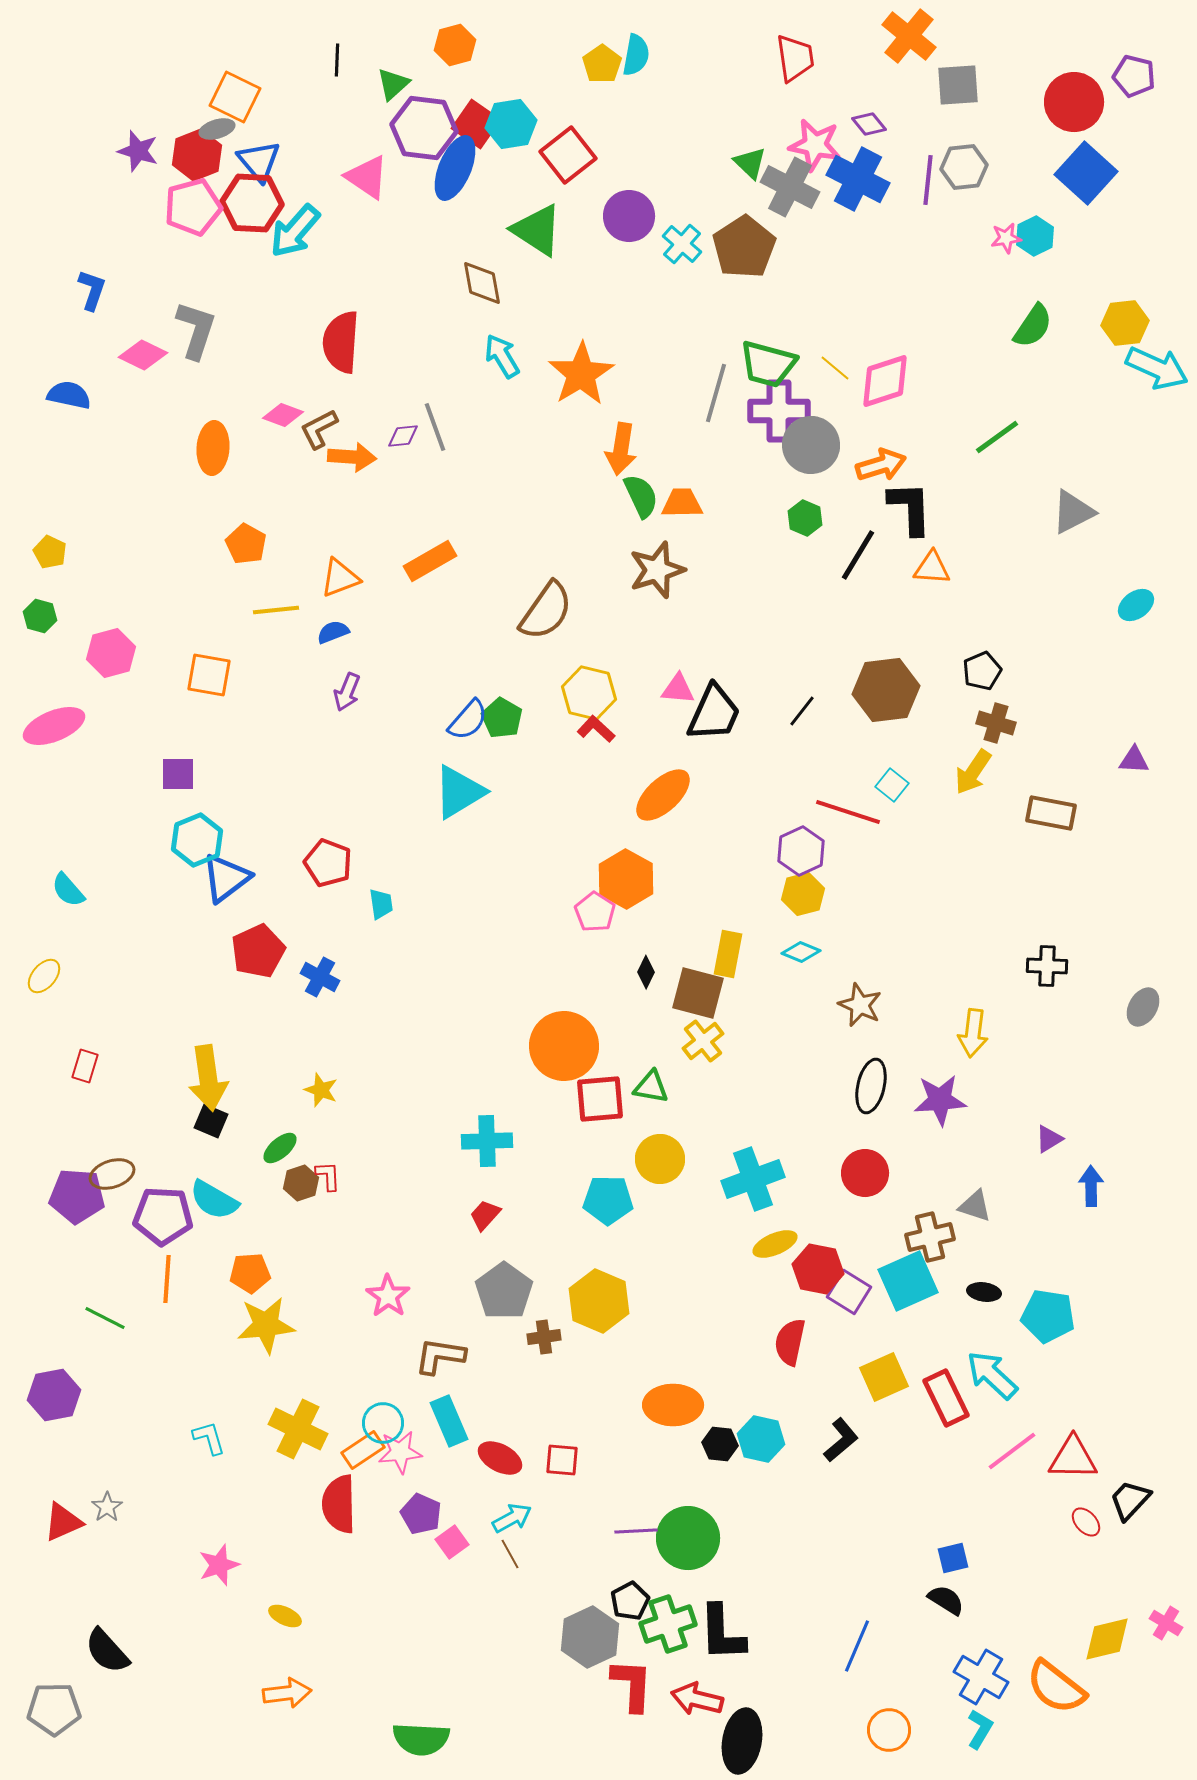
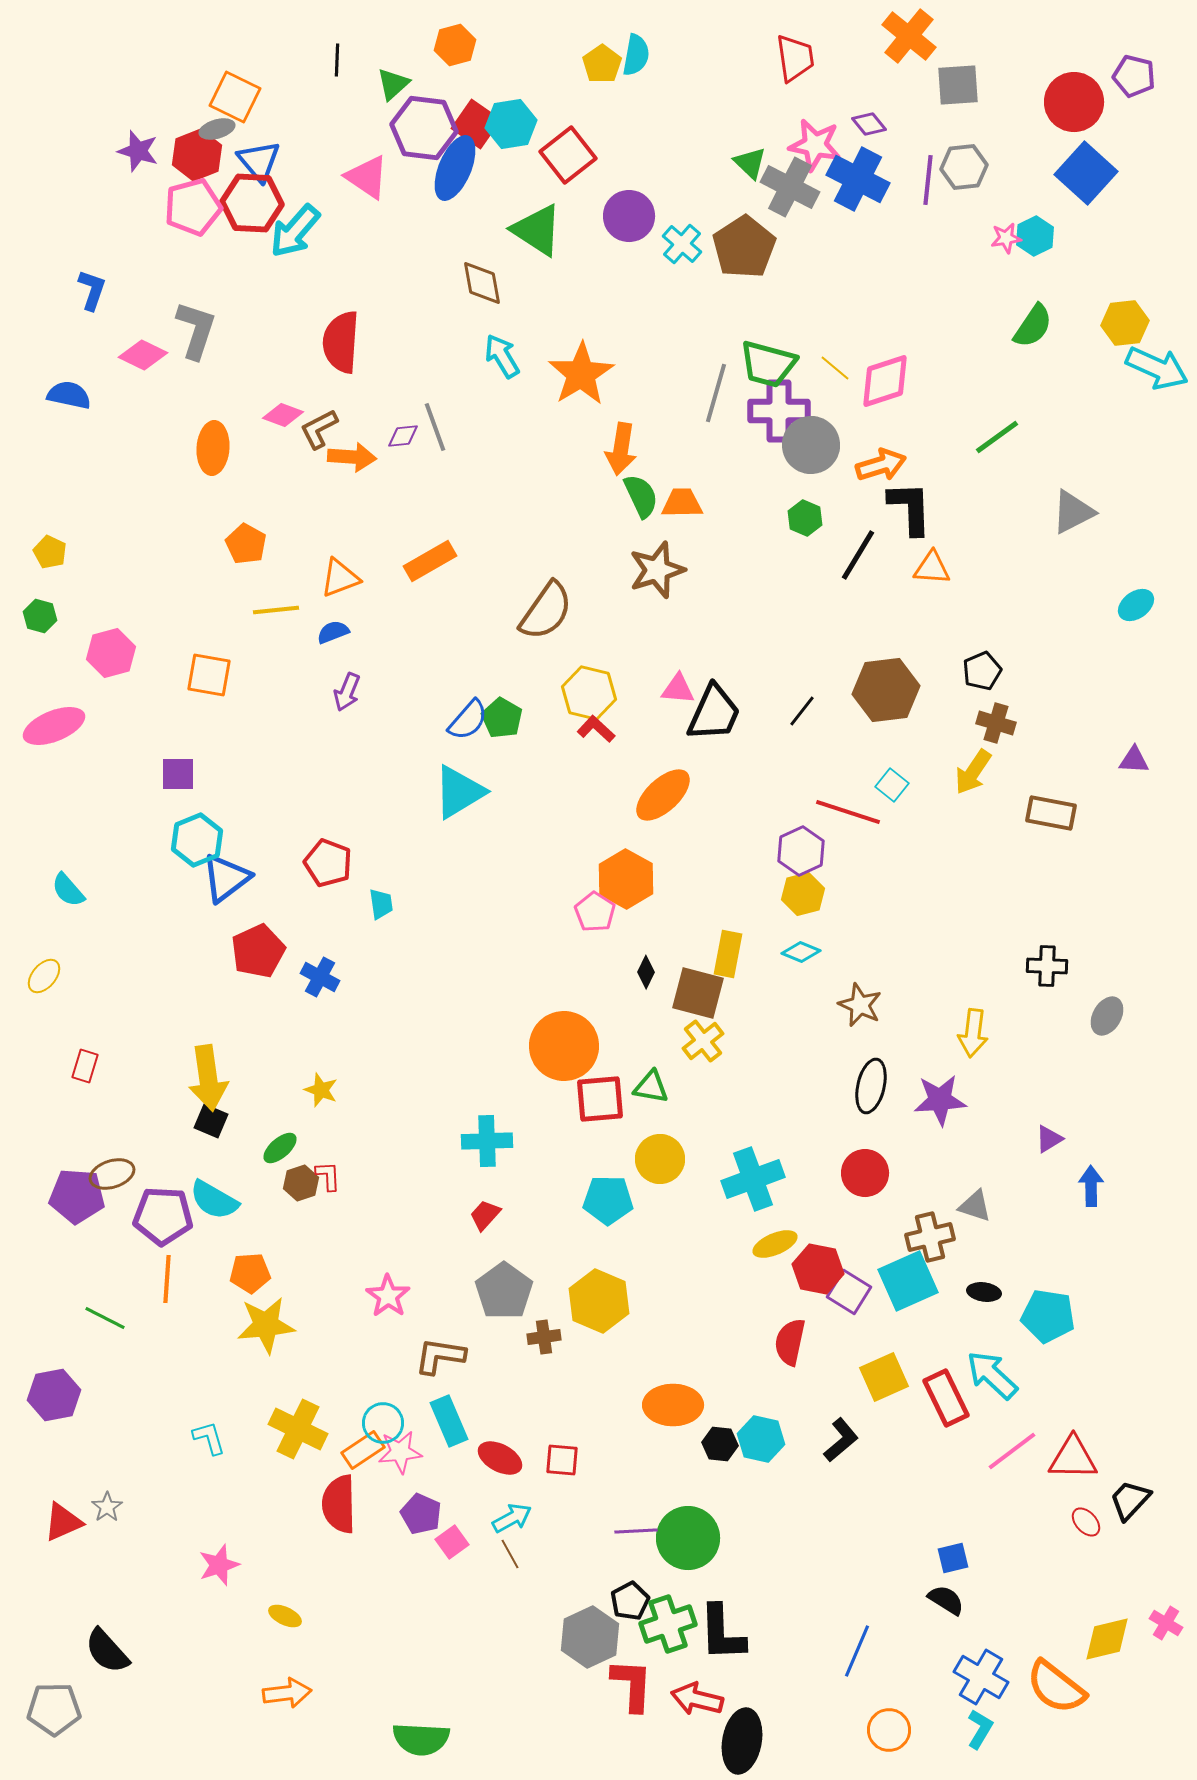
gray ellipse at (1143, 1007): moved 36 px left, 9 px down
blue line at (857, 1646): moved 5 px down
